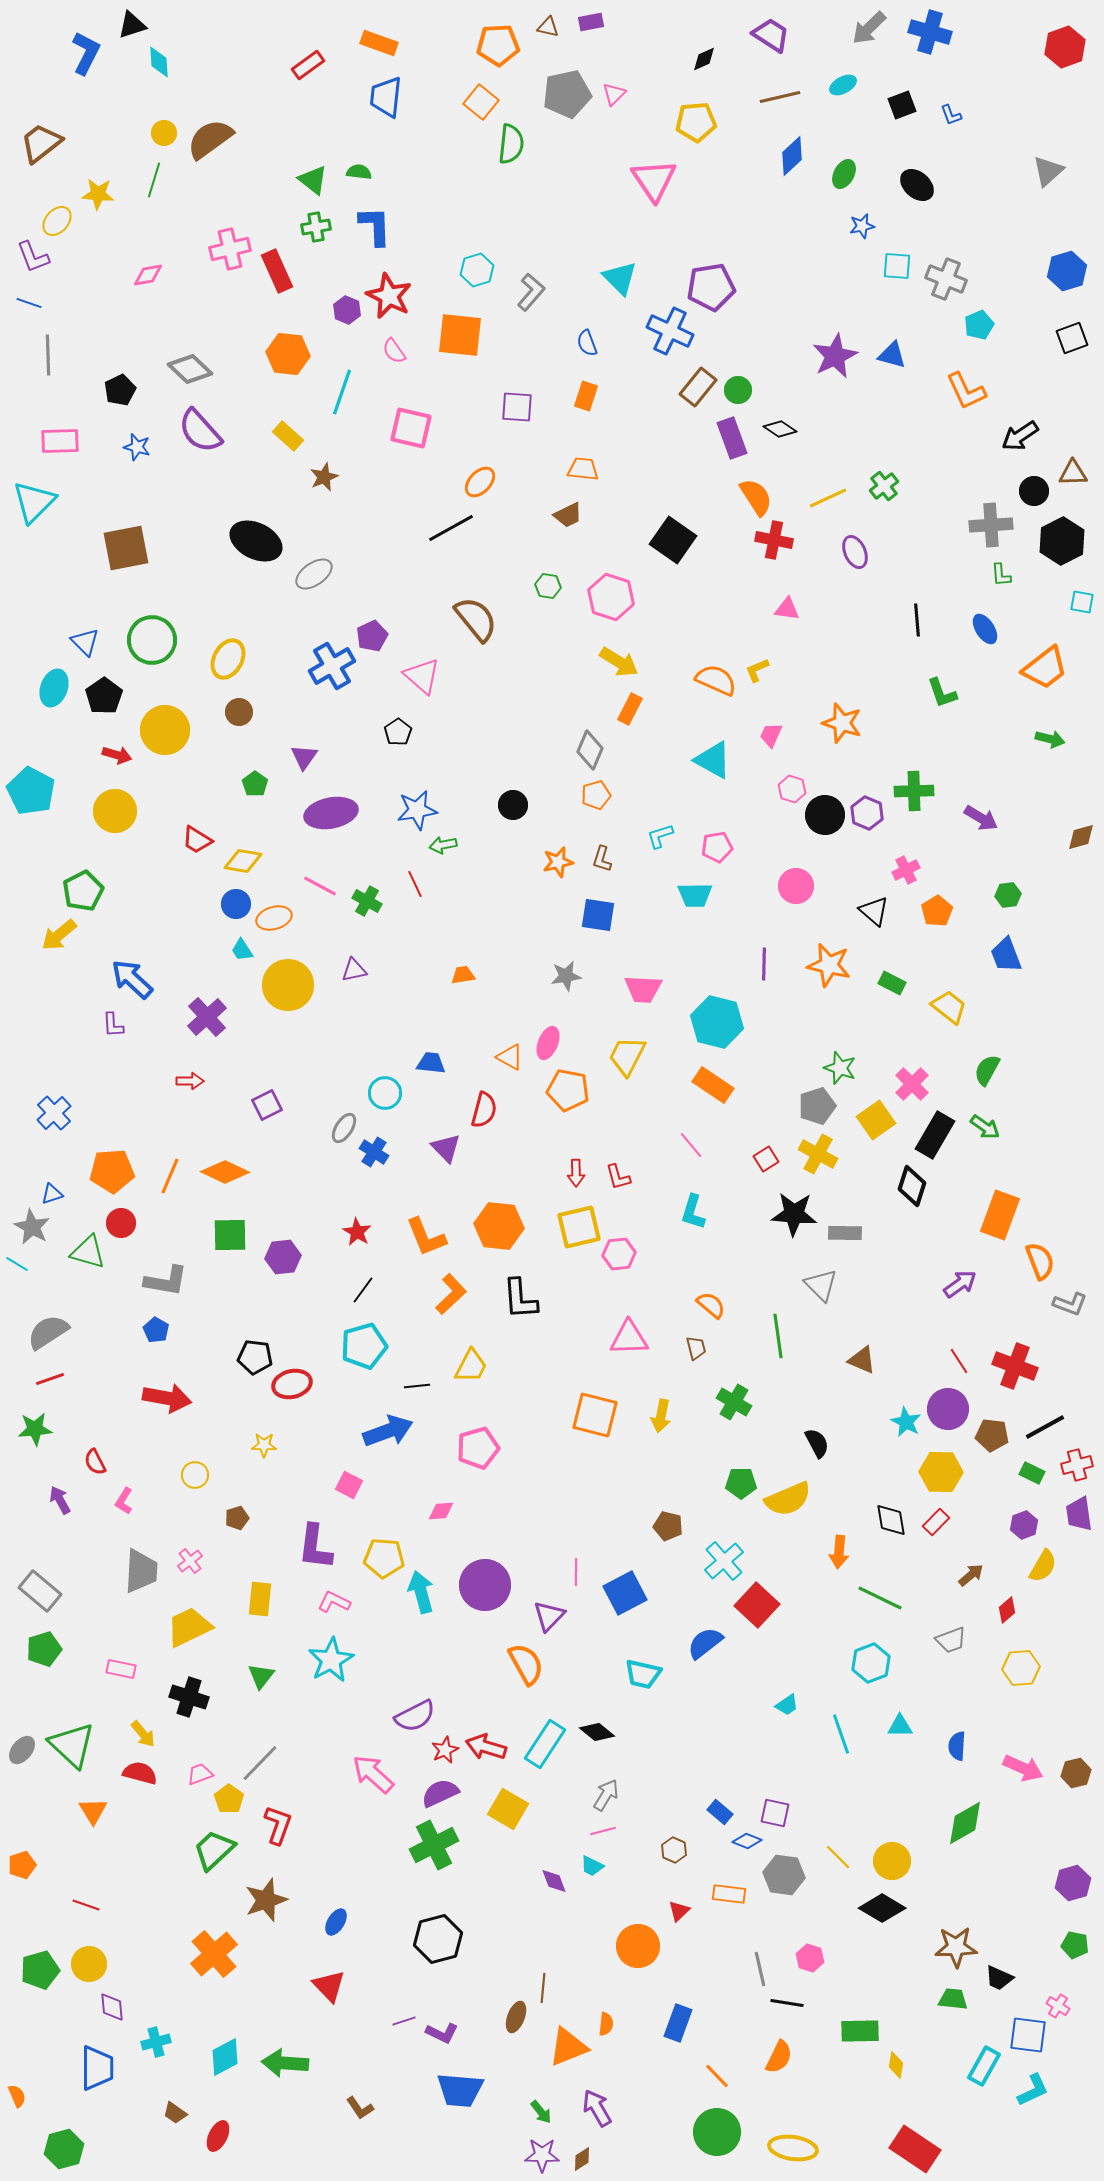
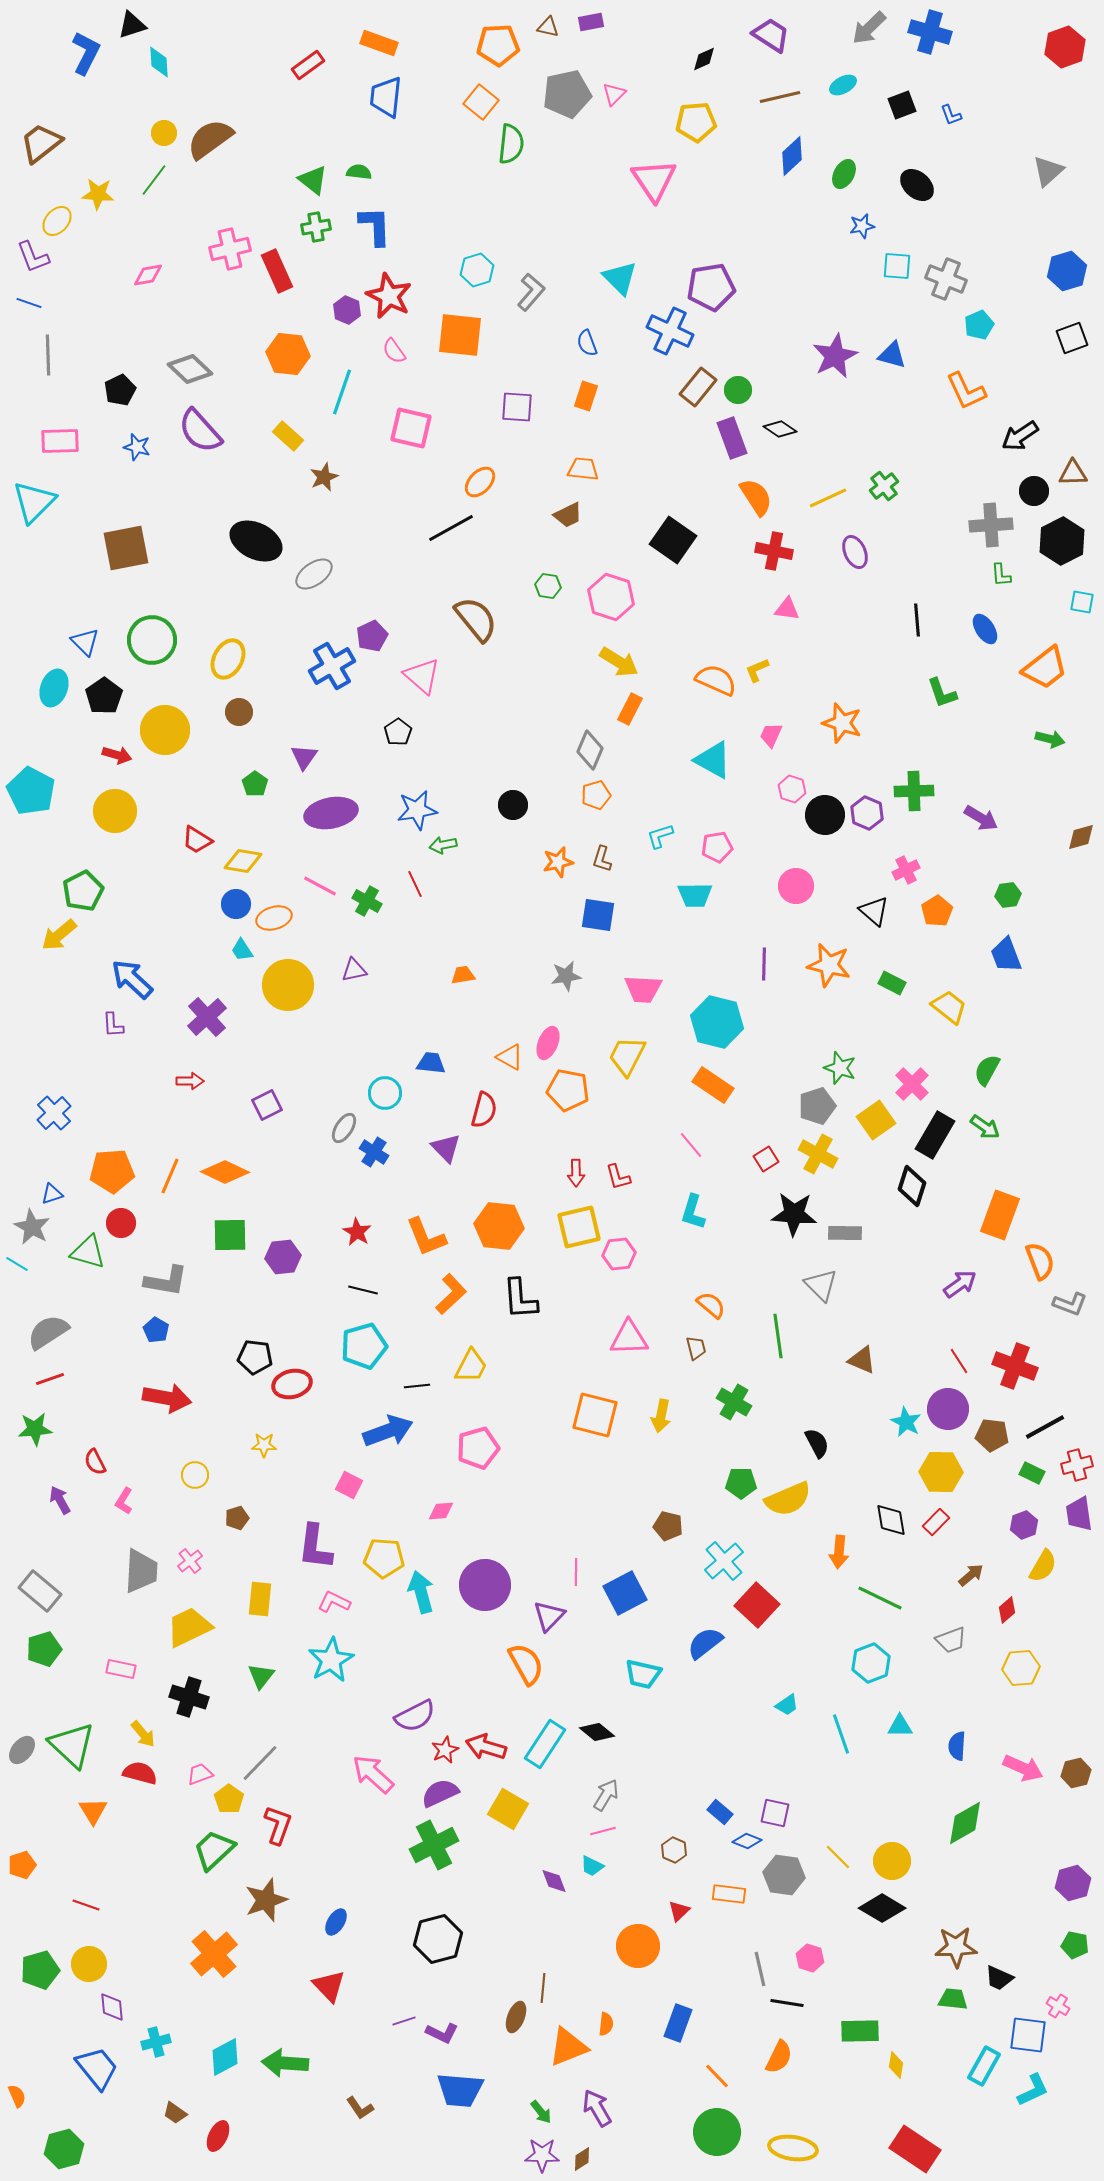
green line at (154, 180): rotated 20 degrees clockwise
red cross at (774, 540): moved 11 px down
black line at (363, 1290): rotated 68 degrees clockwise
blue trapezoid at (97, 2068): rotated 39 degrees counterclockwise
